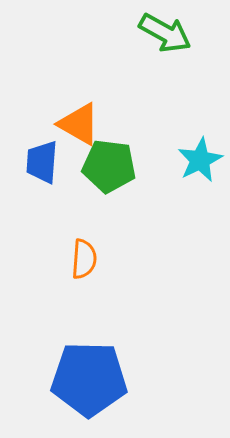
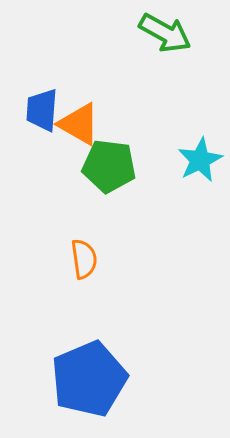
blue trapezoid: moved 52 px up
orange semicircle: rotated 12 degrees counterclockwise
blue pentagon: rotated 24 degrees counterclockwise
